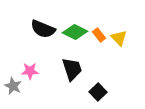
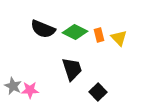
orange rectangle: rotated 24 degrees clockwise
pink star: moved 19 px down
